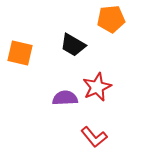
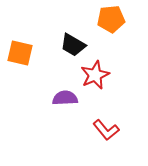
red star: moved 2 px left, 12 px up
red L-shape: moved 12 px right, 7 px up
